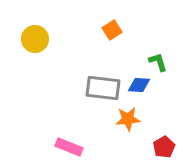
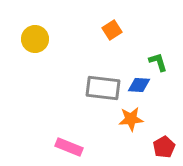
orange star: moved 3 px right
